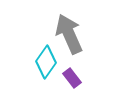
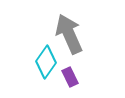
purple rectangle: moved 2 px left, 1 px up; rotated 12 degrees clockwise
